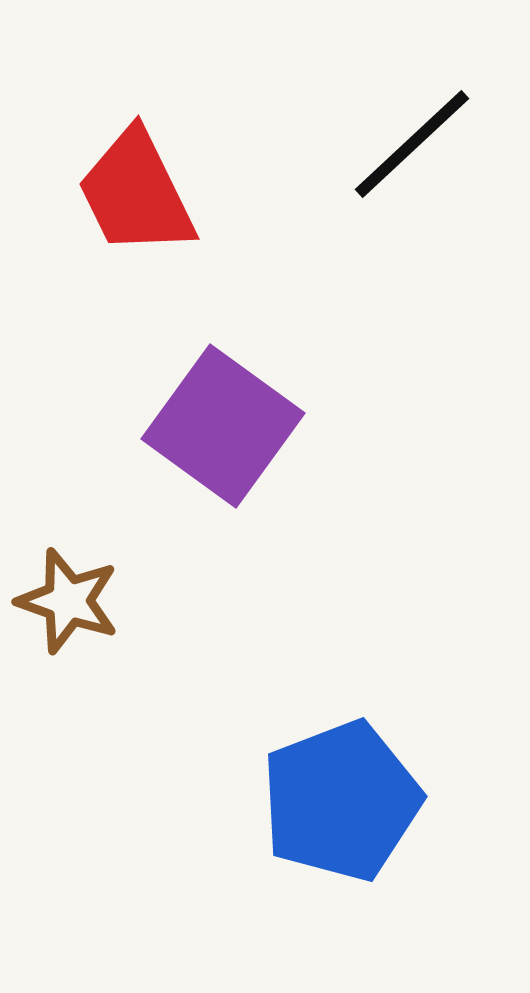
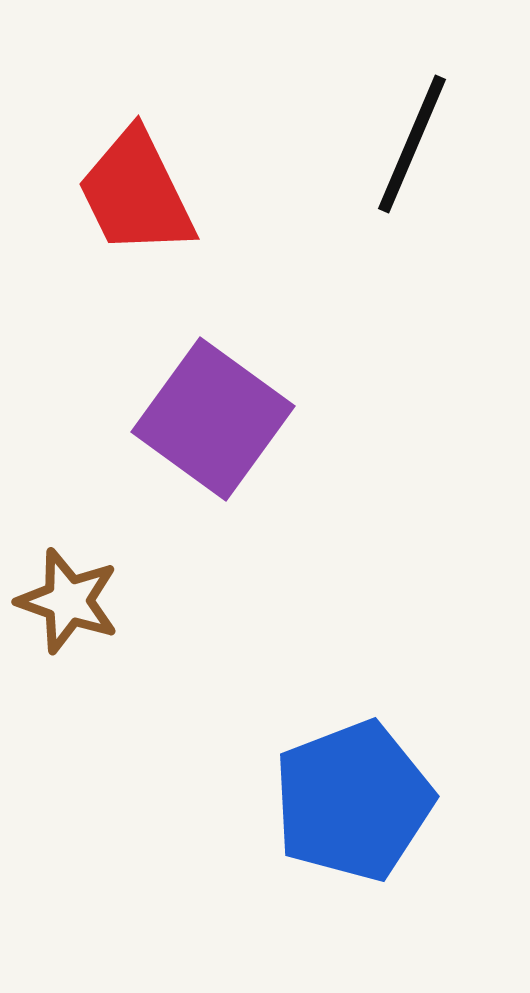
black line: rotated 24 degrees counterclockwise
purple square: moved 10 px left, 7 px up
blue pentagon: moved 12 px right
